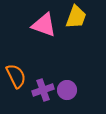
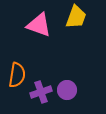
pink triangle: moved 5 px left
orange semicircle: moved 1 px right, 1 px up; rotated 35 degrees clockwise
purple cross: moved 2 px left, 2 px down
